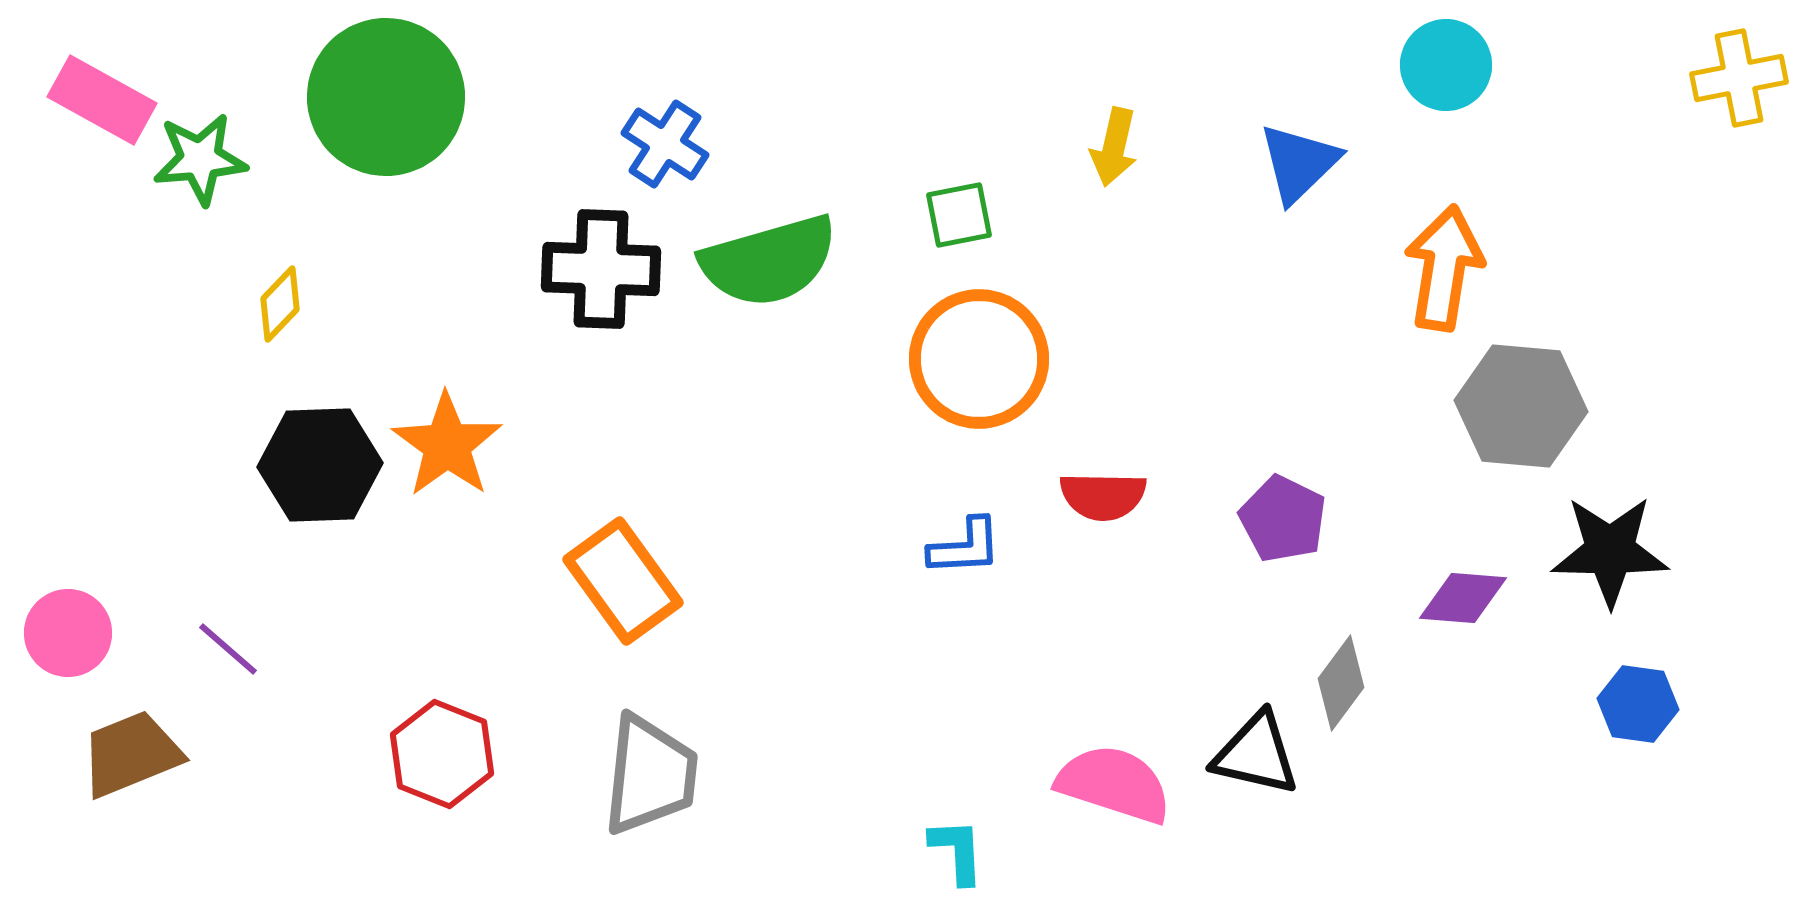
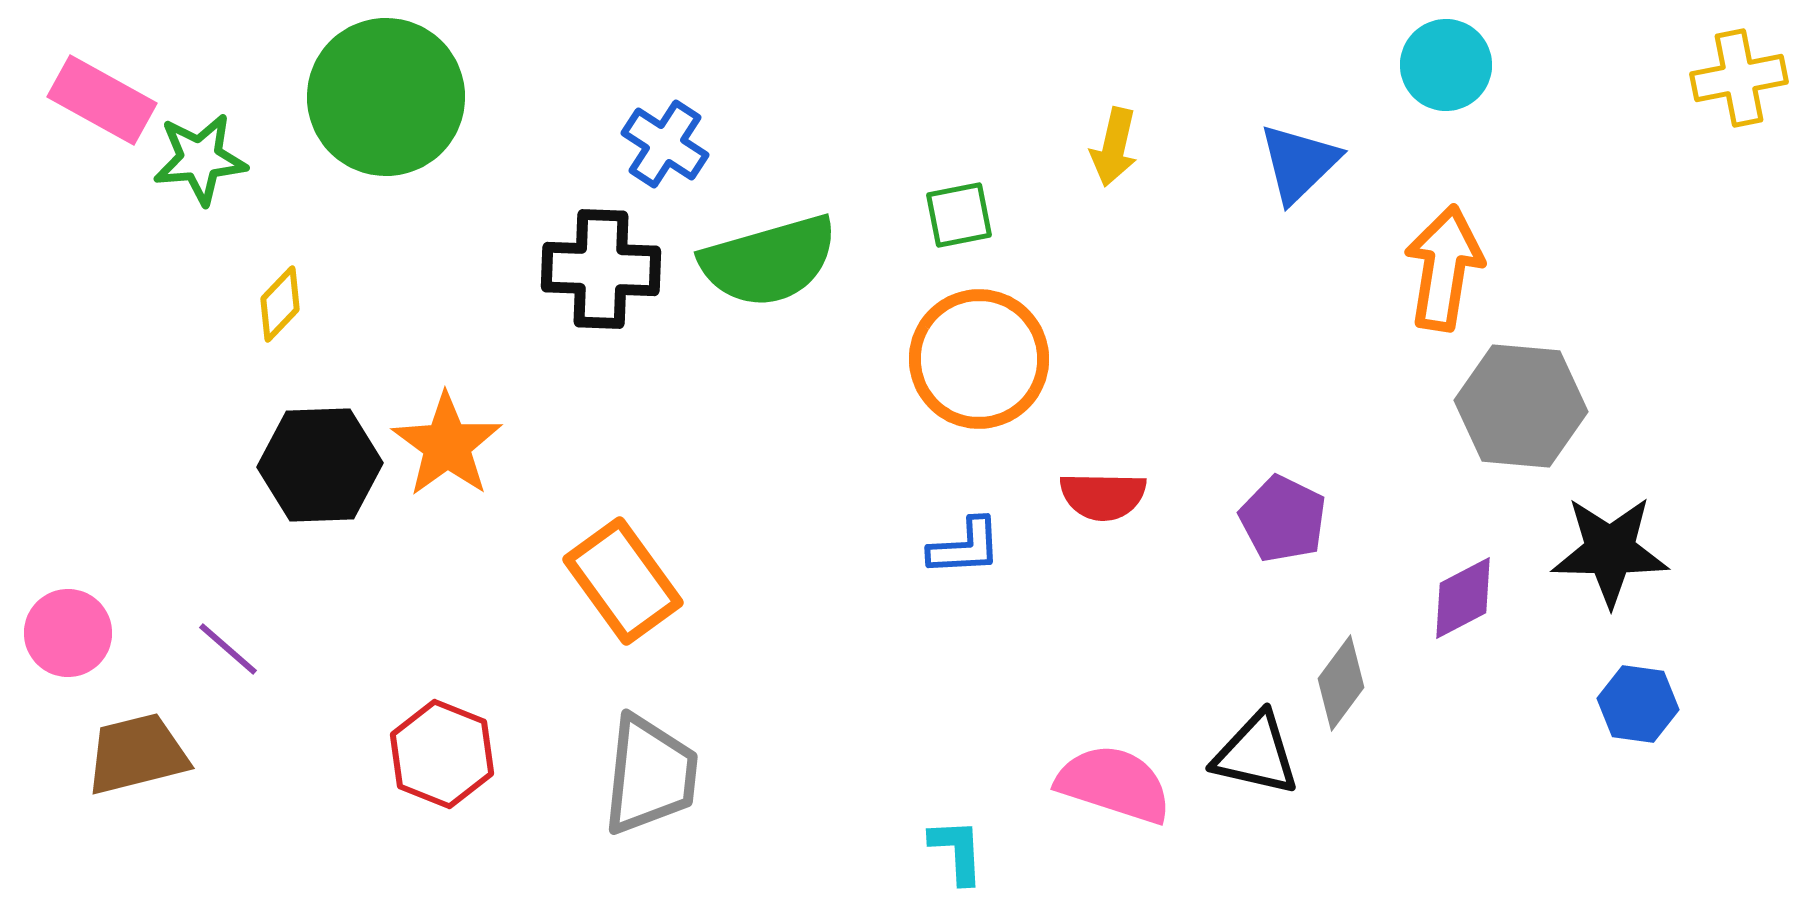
purple diamond: rotated 32 degrees counterclockwise
brown trapezoid: moved 6 px right; rotated 8 degrees clockwise
